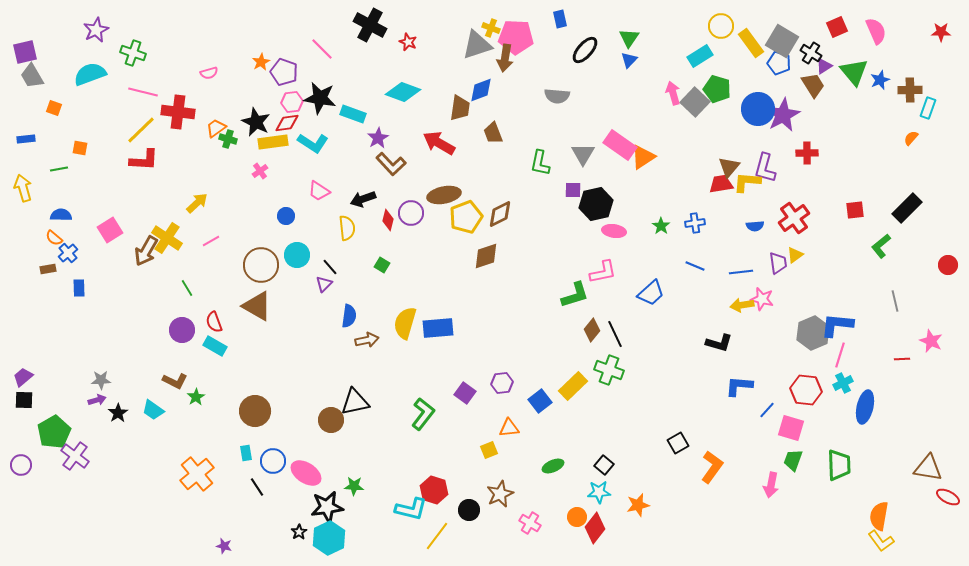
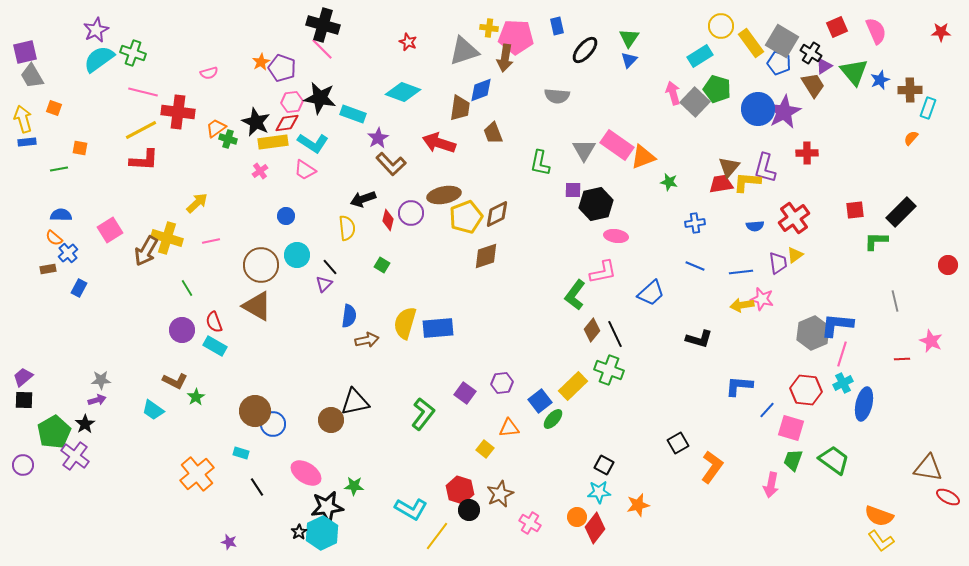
blue rectangle at (560, 19): moved 3 px left, 7 px down
black cross at (370, 25): moved 47 px left; rotated 12 degrees counterclockwise
yellow cross at (491, 28): moved 2 px left; rotated 12 degrees counterclockwise
gray triangle at (477, 45): moved 13 px left, 6 px down
purple pentagon at (284, 72): moved 2 px left, 4 px up
cyan semicircle at (90, 74): moved 9 px right, 15 px up; rotated 16 degrees counterclockwise
purple star at (783, 115): moved 1 px right, 3 px up
yellow line at (141, 130): rotated 16 degrees clockwise
blue rectangle at (26, 139): moved 1 px right, 3 px down
red arrow at (439, 143): rotated 12 degrees counterclockwise
pink rectangle at (620, 145): moved 3 px left
gray triangle at (583, 154): moved 1 px right, 4 px up
orange triangle at (643, 157): rotated 12 degrees clockwise
yellow arrow at (23, 188): moved 69 px up
pink trapezoid at (319, 191): moved 14 px left, 21 px up
black rectangle at (907, 208): moved 6 px left, 4 px down
brown diamond at (500, 214): moved 3 px left
green star at (661, 226): moved 8 px right, 44 px up; rotated 24 degrees counterclockwise
pink ellipse at (614, 231): moved 2 px right, 5 px down
yellow cross at (167, 238): rotated 16 degrees counterclockwise
pink line at (211, 241): rotated 18 degrees clockwise
green L-shape at (881, 246): moved 5 px left, 5 px up; rotated 40 degrees clockwise
blue rectangle at (79, 288): rotated 30 degrees clockwise
green L-shape at (575, 295): rotated 144 degrees clockwise
black L-shape at (719, 343): moved 20 px left, 4 px up
pink line at (840, 355): moved 2 px right, 1 px up
blue ellipse at (865, 407): moved 1 px left, 3 px up
black star at (118, 413): moved 33 px left, 11 px down
yellow square at (489, 450): moved 4 px left, 1 px up; rotated 30 degrees counterclockwise
cyan rectangle at (246, 453): moved 5 px left; rotated 63 degrees counterclockwise
blue circle at (273, 461): moved 37 px up
purple circle at (21, 465): moved 2 px right
black square at (604, 465): rotated 12 degrees counterclockwise
green trapezoid at (839, 465): moved 5 px left, 5 px up; rotated 52 degrees counterclockwise
green ellipse at (553, 466): moved 47 px up; rotated 25 degrees counterclockwise
red hexagon at (434, 490): moved 26 px right
cyan L-shape at (411, 509): rotated 16 degrees clockwise
orange semicircle at (879, 516): rotated 80 degrees counterclockwise
cyan hexagon at (329, 538): moved 7 px left, 5 px up
purple star at (224, 546): moved 5 px right, 4 px up
